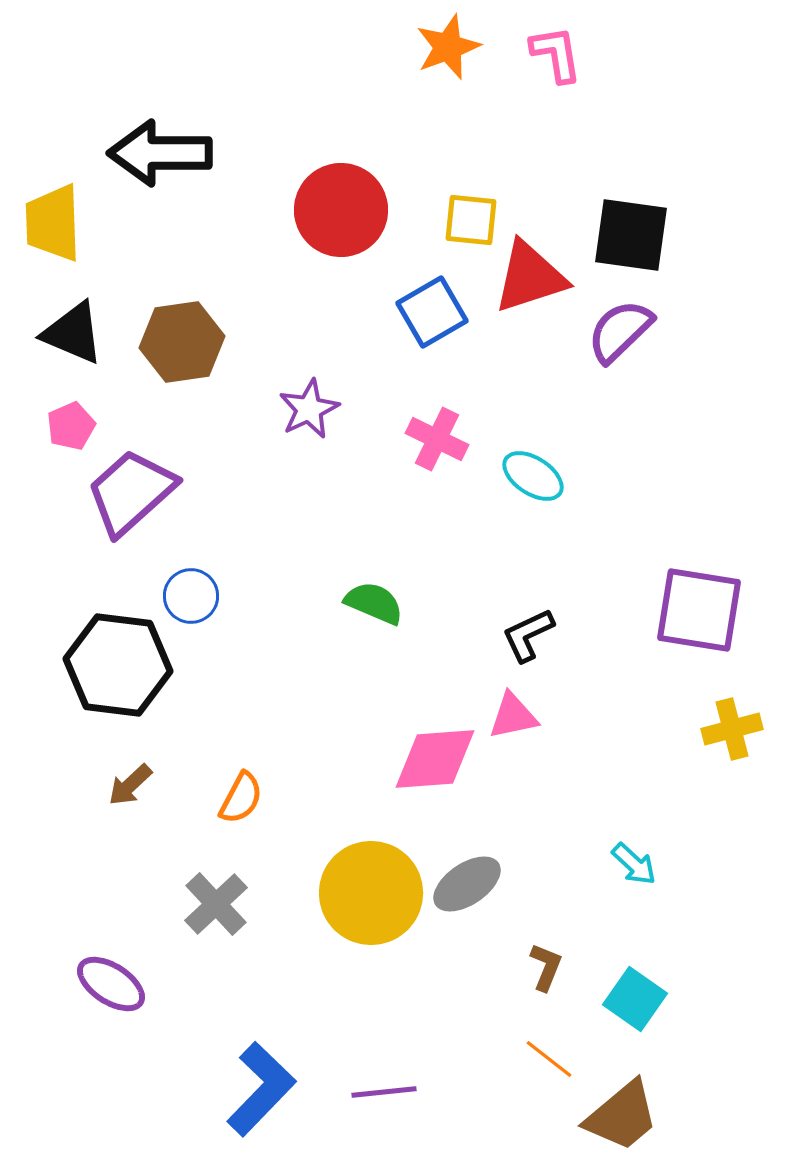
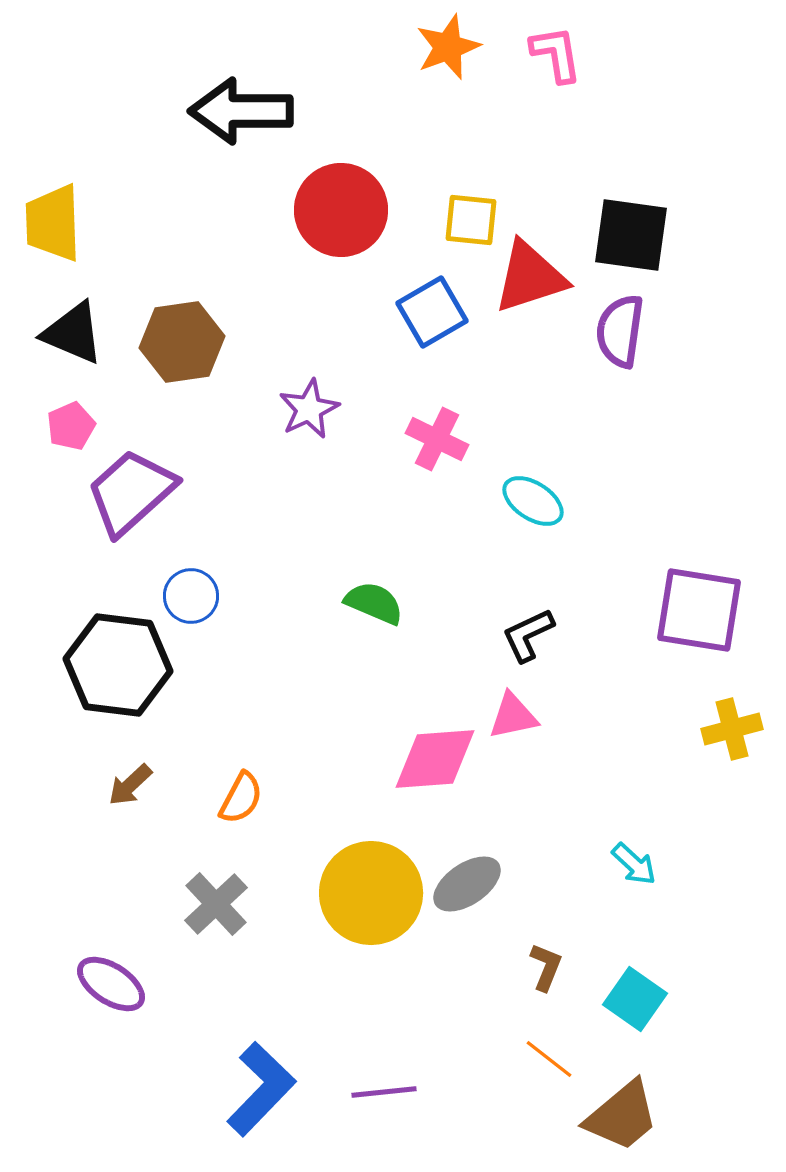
black arrow: moved 81 px right, 42 px up
purple semicircle: rotated 38 degrees counterclockwise
cyan ellipse: moved 25 px down
